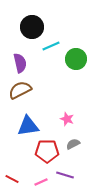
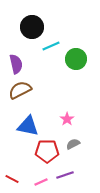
purple semicircle: moved 4 px left, 1 px down
pink star: rotated 16 degrees clockwise
blue triangle: rotated 20 degrees clockwise
purple line: rotated 36 degrees counterclockwise
